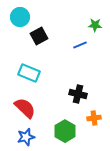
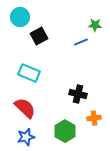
blue line: moved 1 px right, 3 px up
